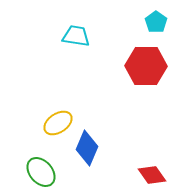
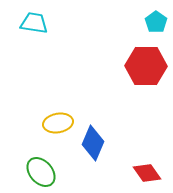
cyan trapezoid: moved 42 px left, 13 px up
yellow ellipse: rotated 24 degrees clockwise
blue diamond: moved 6 px right, 5 px up
red diamond: moved 5 px left, 2 px up
